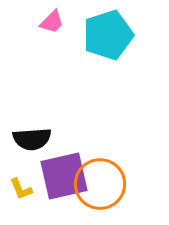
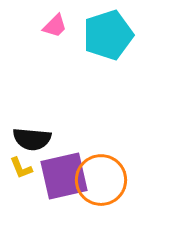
pink trapezoid: moved 3 px right, 4 px down
black semicircle: rotated 9 degrees clockwise
orange circle: moved 1 px right, 4 px up
yellow L-shape: moved 21 px up
